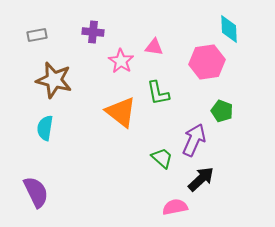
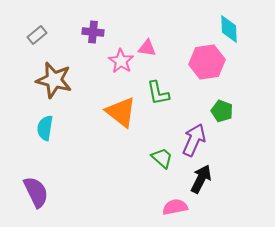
gray rectangle: rotated 30 degrees counterclockwise
pink triangle: moved 7 px left, 1 px down
black arrow: rotated 20 degrees counterclockwise
